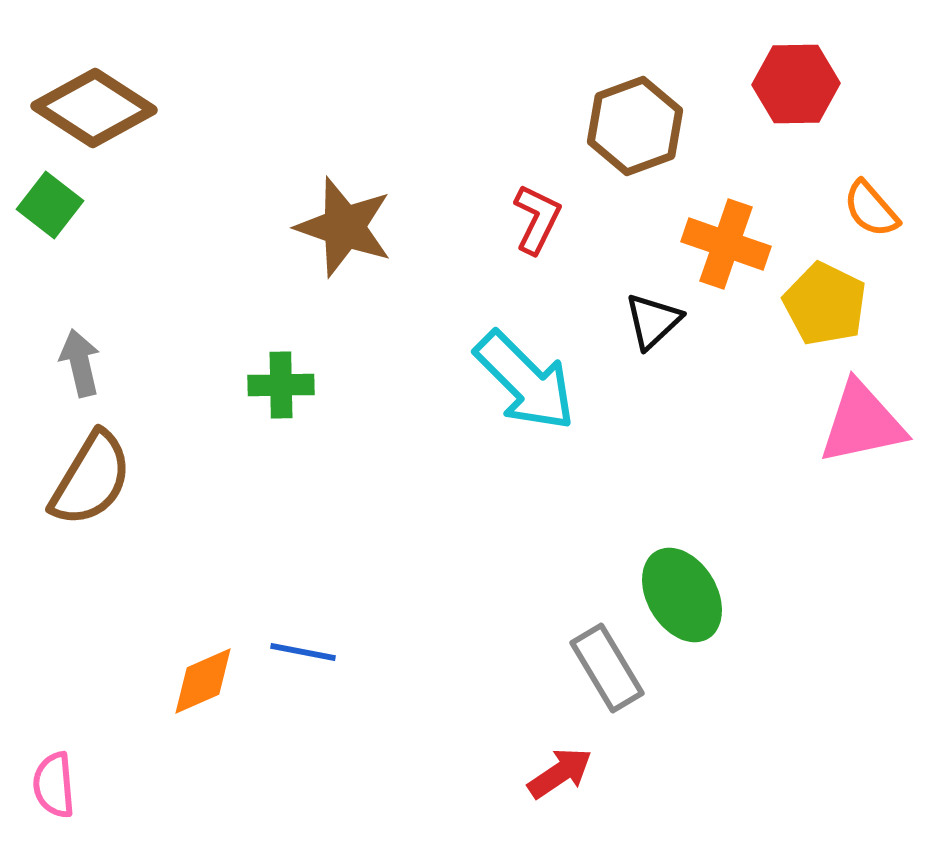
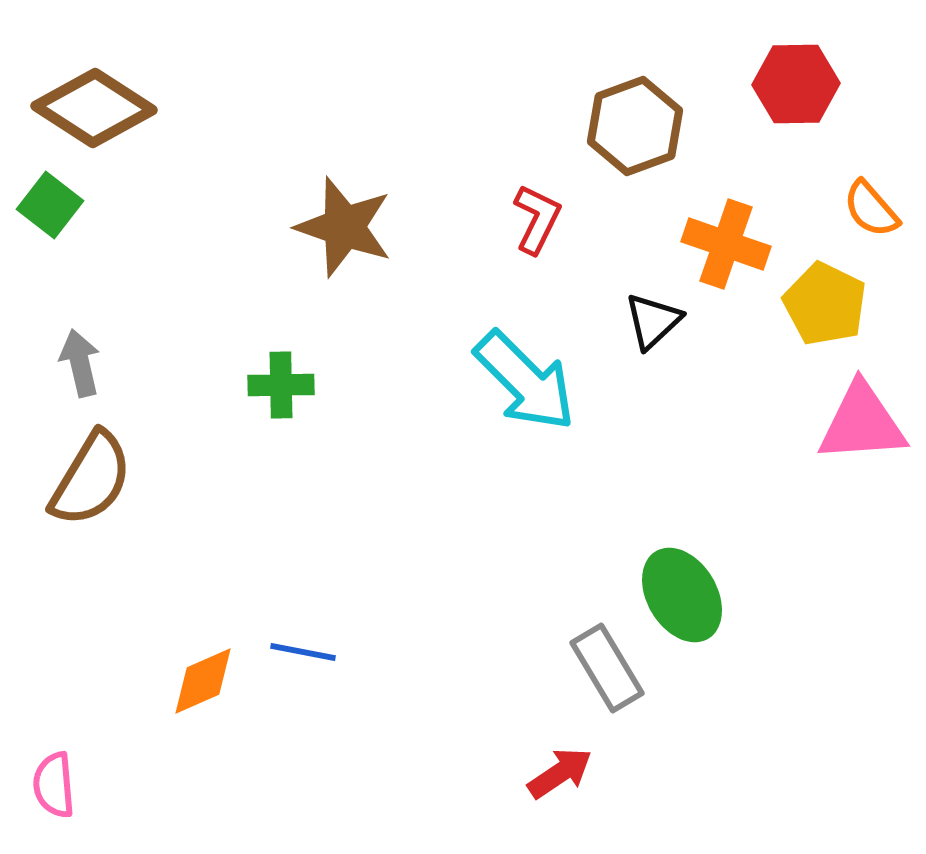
pink triangle: rotated 8 degrees clockwise
